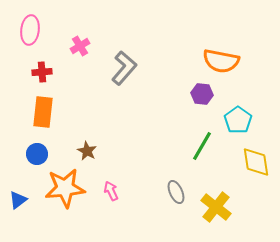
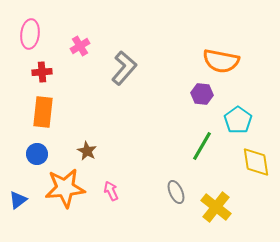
pink ellipse: moved 4 px down
